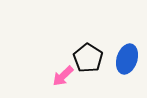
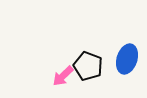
black pentagon: moved 8 px down; rotated 12 degrees counterclockwise
